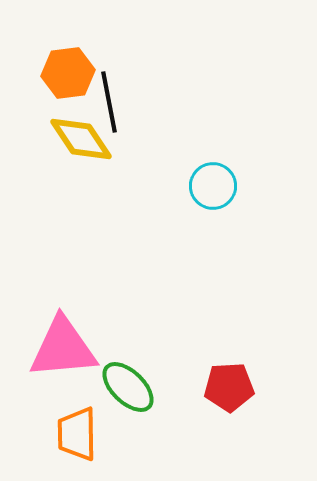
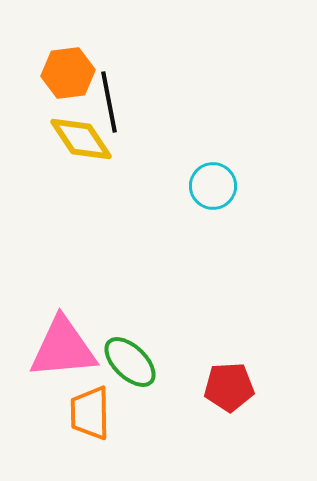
green ellipse: moved 2 px right, 25 px up
orange trapezoid: moved 13 px right, 21 px up
